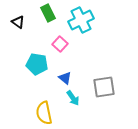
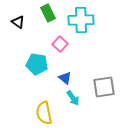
cyan cross: rotated 25 degrees clockwise
